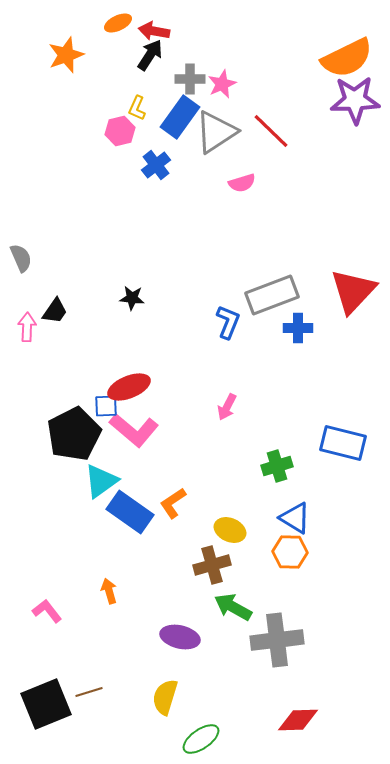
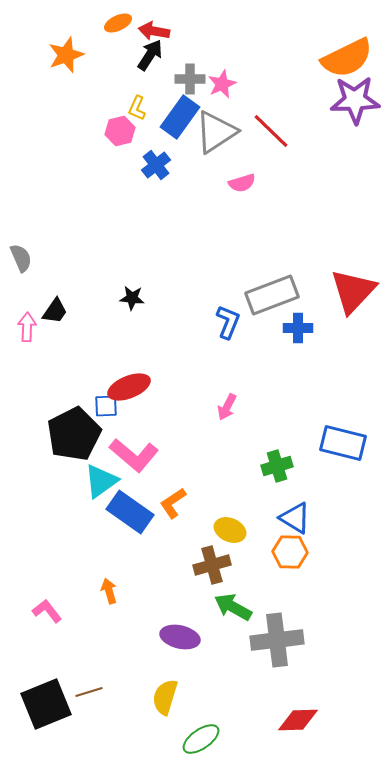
pink L-shape at (134, 430): moved 25 px down
